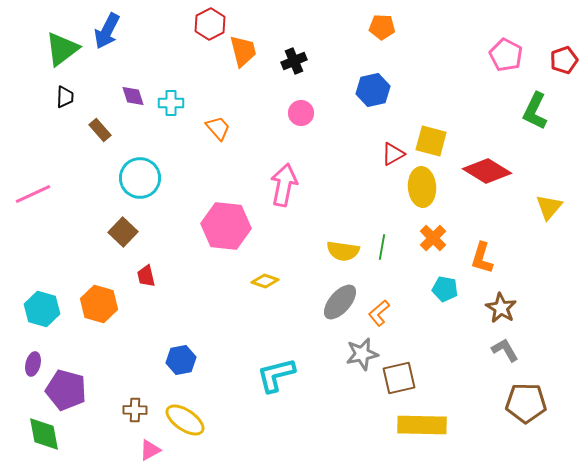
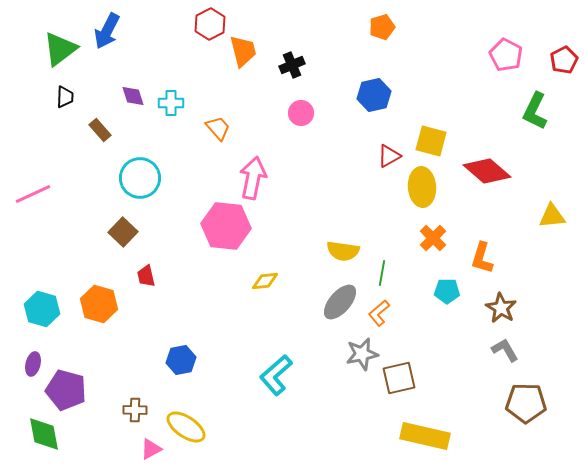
orange pentagon at (382, 27): rotated 20 degrees counterclockwise
green triangle at (62, 49): moved 2 px left
red pentagon at (564, 60): rotated 8 degrees counterclockwise
black cross at (294, 61): moved 2 px left, 4 px down
blue hexagon at (373, 90): moved 1 px right, 5 px down
red triangle at (393, 154): moved 4 px left, 2 px down
red diamond at (487, 171): rotated 9 degrees clockwise
pink arrow at (284, 185): moved 31 px left, 7 px up
yellow triangle at (549, 207): moved 3 px right, 9 px down; rotated 44 degrees clockwise
green line at (382, 247): moved 26 px down
yellow diamond at (265, 281): rotated 24 degrees counterclockwise
cyan pentagon at (445, 289): moved 2 px right, 2 px down; rotated 10 degrees counterclockwise
cyan L-shape at (276, 375): rotated 27 degrees counterclockwise
yellow ellipse at (185, 420): moved 1 px right, 7 px down
yellow rectangle at (422, 425): moved 3 px right, 11 px down; rotated 12 degrees clockwise
pink triangle at (150, 450): moved 1 px right, 1 px up
